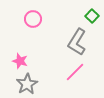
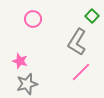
pink line: moved 6 px right
gray star: rotated 15 degrees clockwise
